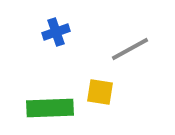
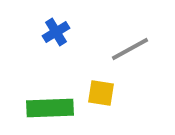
blue cross: rotated 12 degrees counterclockwise
yellow square: moved 1 px right, 1 px down
